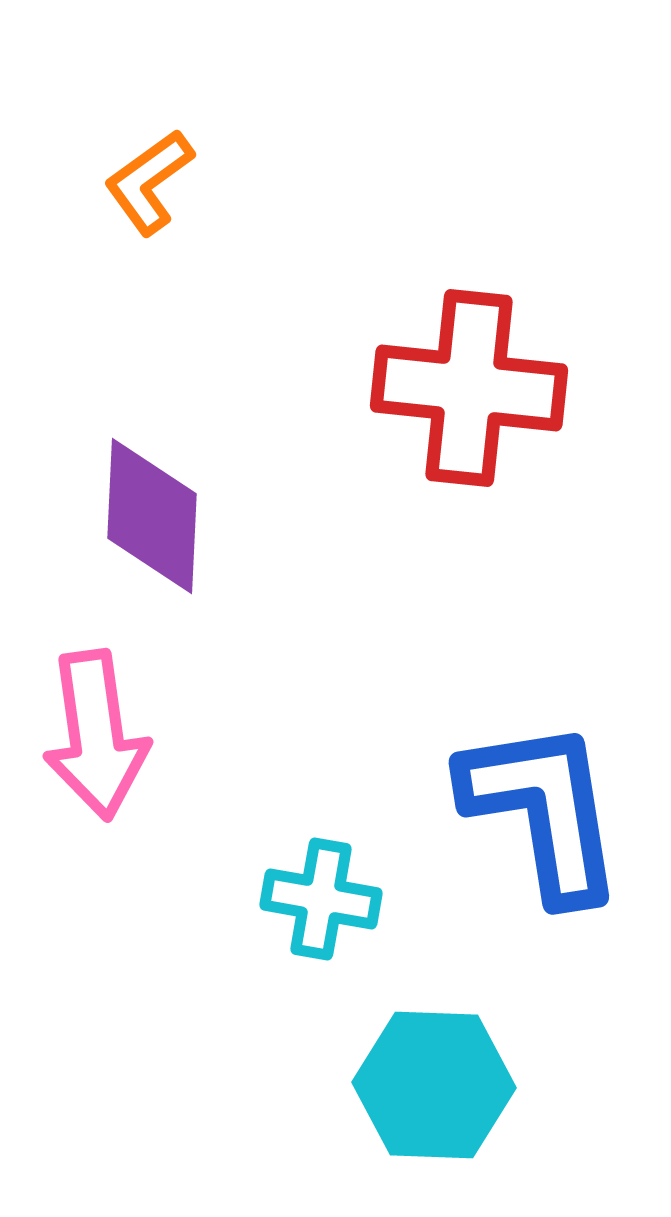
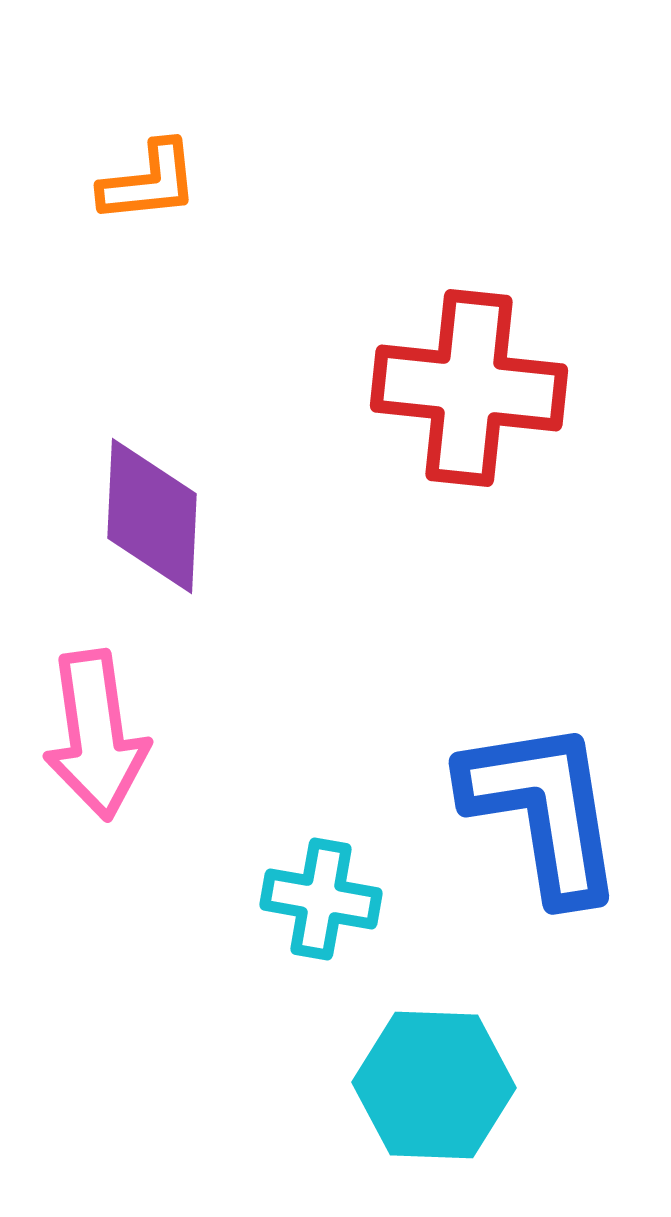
orange L-shape: rotated 150 degrees counterclockwise
